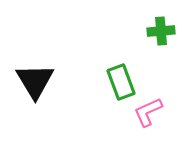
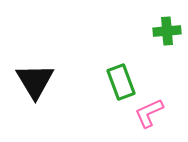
green cross: moved 6 px right
pink L-shape: moved 1 px right, 1 px down
